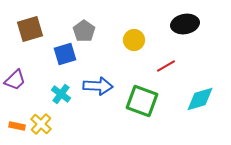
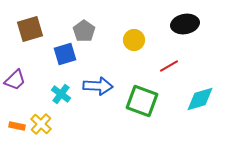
red line: moved 3 px right
